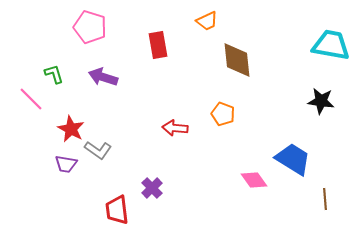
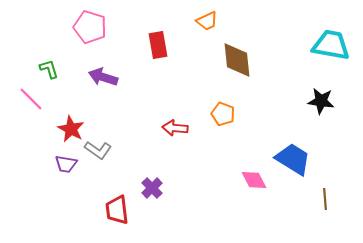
green L-shape: moved 5 px left, 5 px up
pink diamond: rotated 8 degrees clockwise
